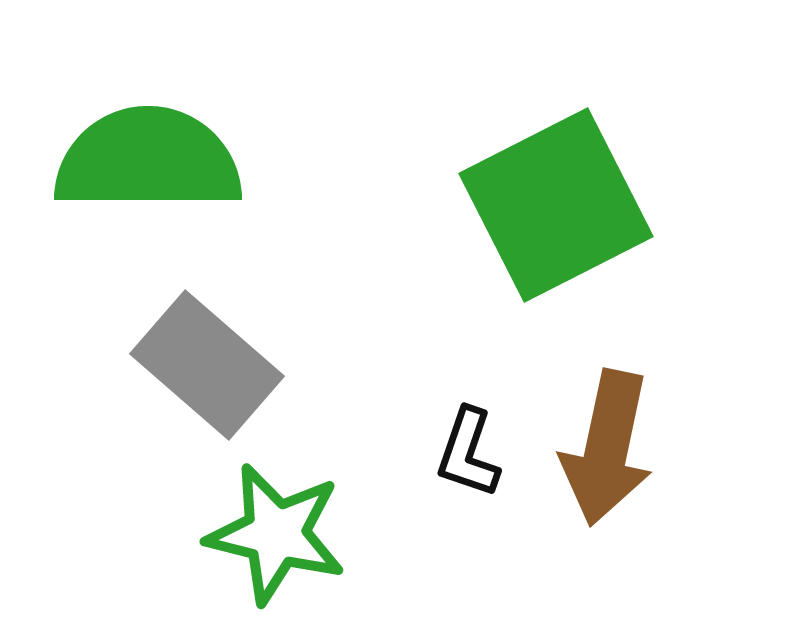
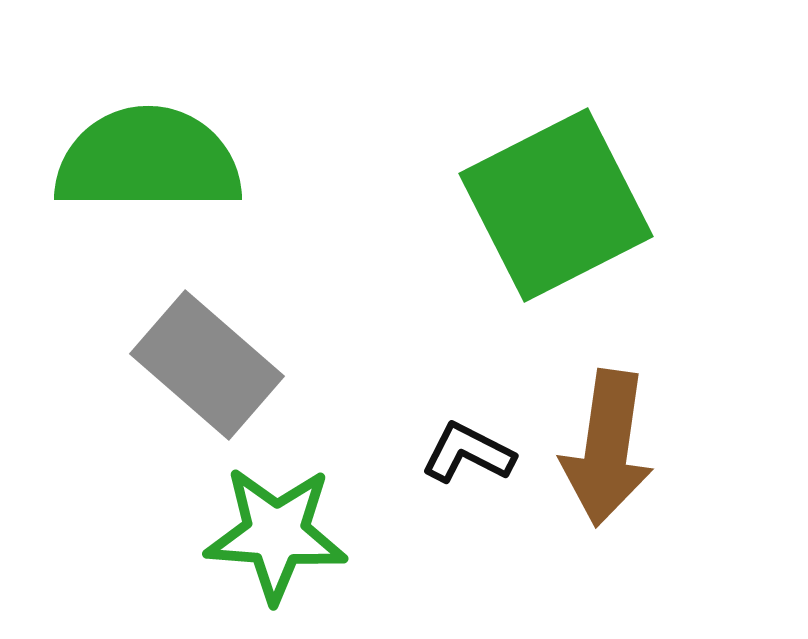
brown arrow: rotated 4 degrees counterclockwise
black L-shape: rotated 98 degrees clockwise
green star: rotated 10 degrees counterclockwise
